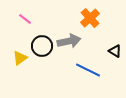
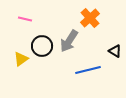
pink line: rotated 24 degrees counterclockwise
gray arrow: rotated 135 degrees clockwise
yellow triangle: moved 1 px right, 1 px down
blue line: rotated 40 degrees counterclockwise
